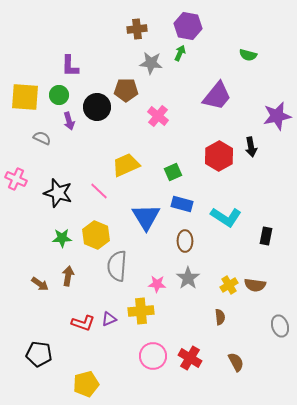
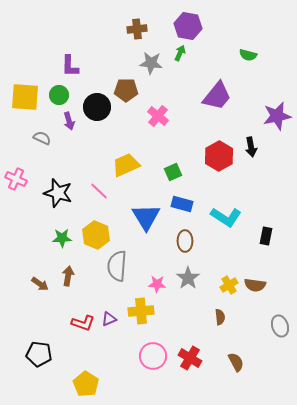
yellow pentagon at (86, 384): rotated 25 degrees counterclockwise
